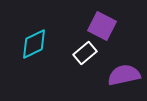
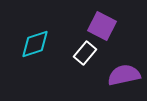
cyan diamond: moved 1 px right; rotated 8 degrees clockwise
white rectangle: rotated 10 degrees counterclockwise
